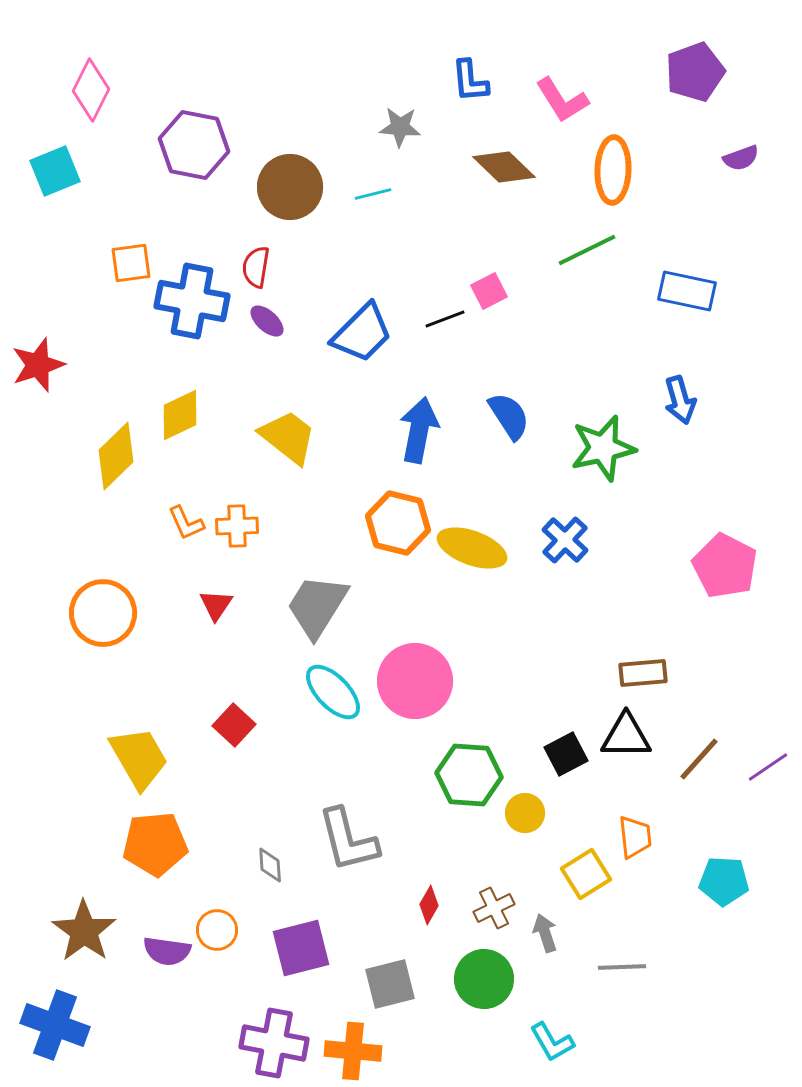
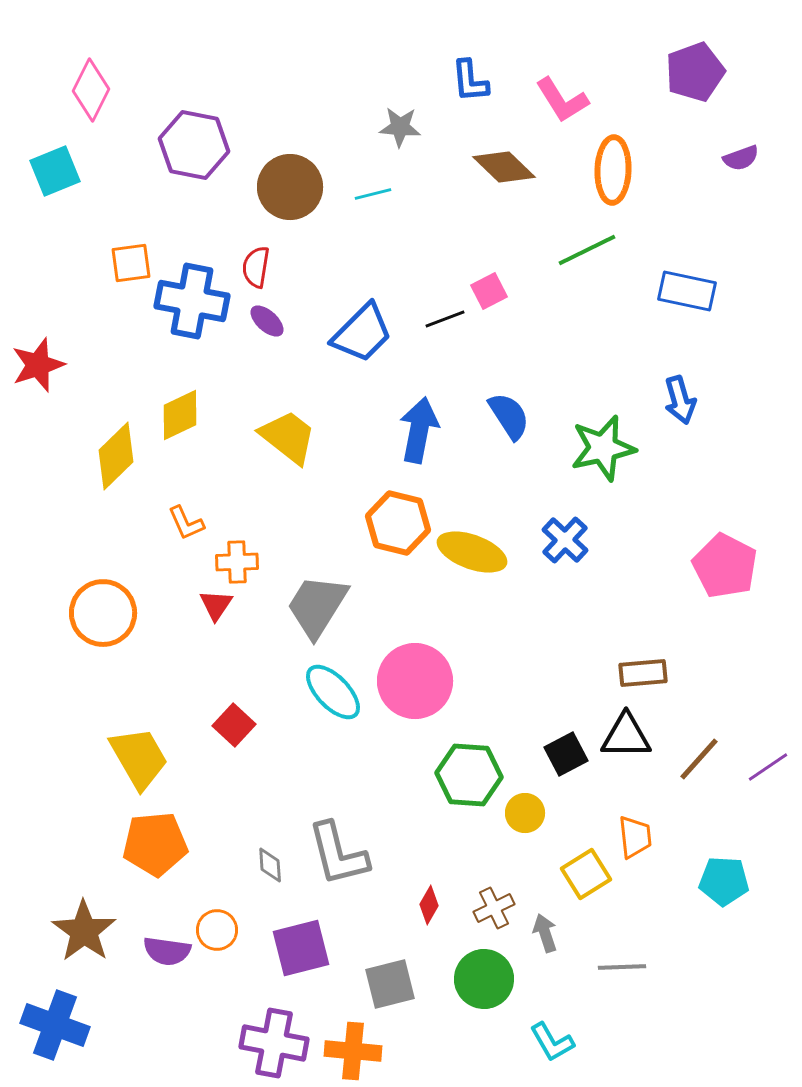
orange cross at (237, 526): moved 36 px down
yellow ellipse at (472, 548): moved 4 px down
gray L-shape at (348, 840): moved 10 px left, 14 px down
